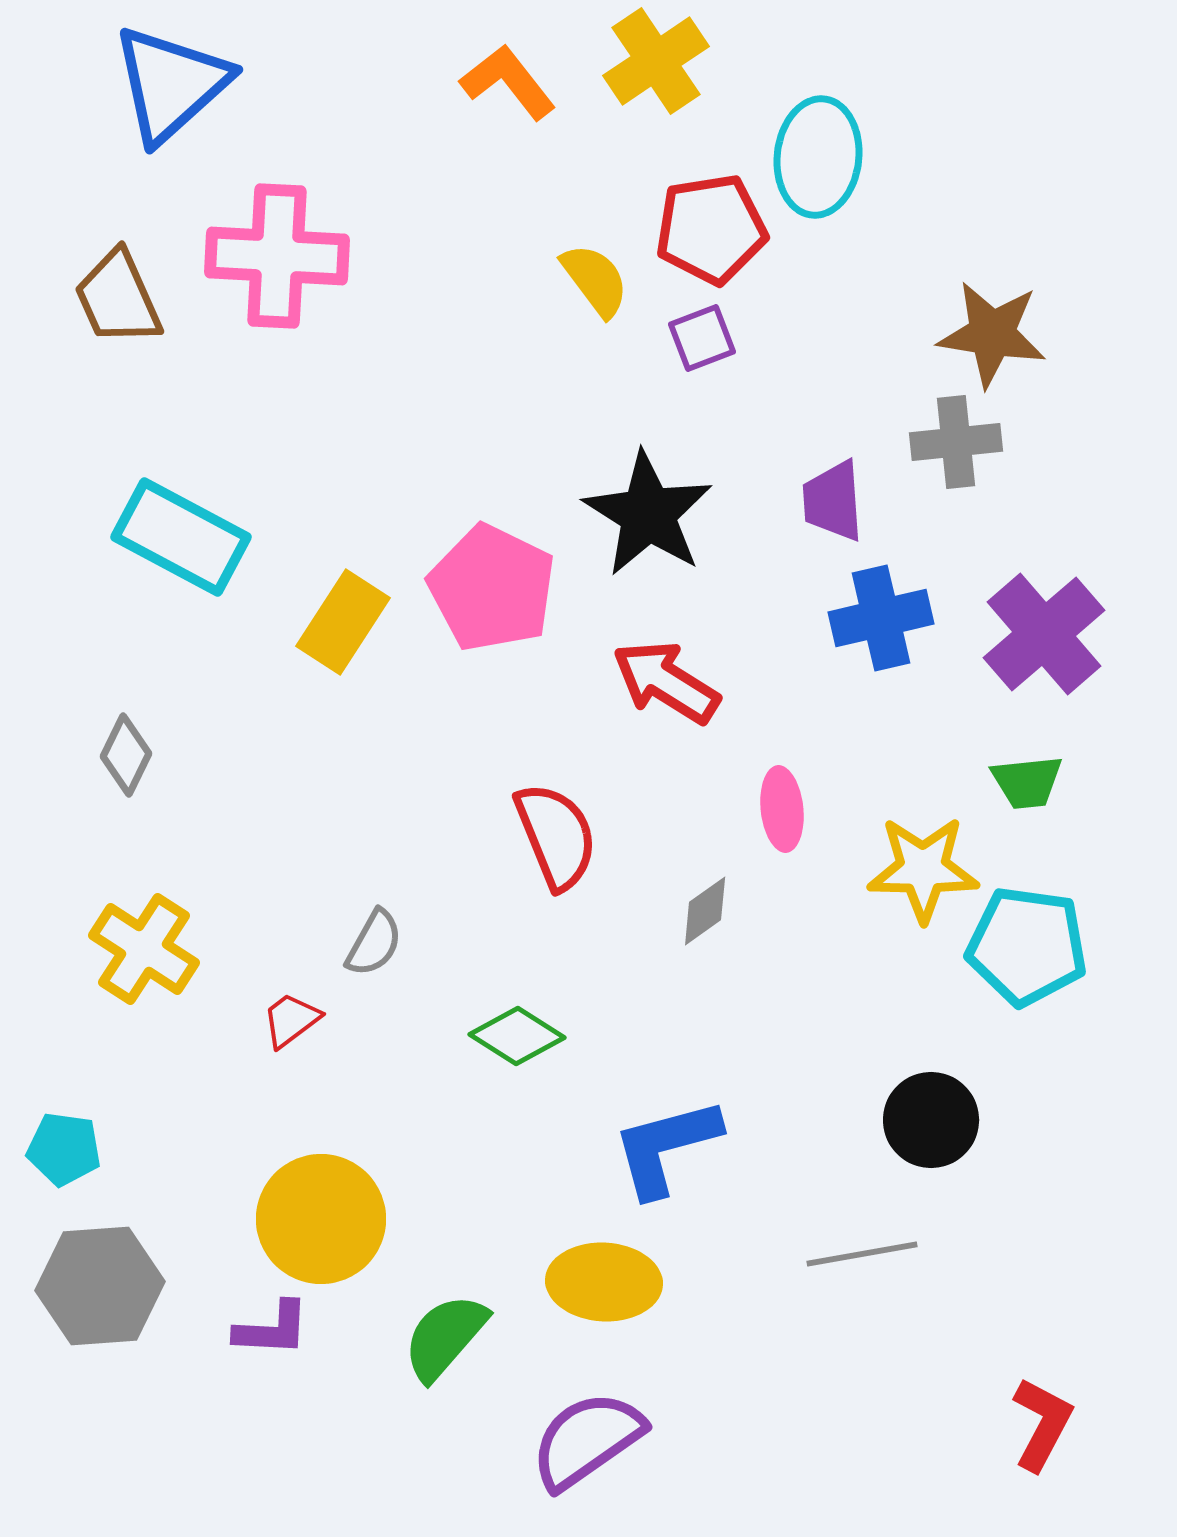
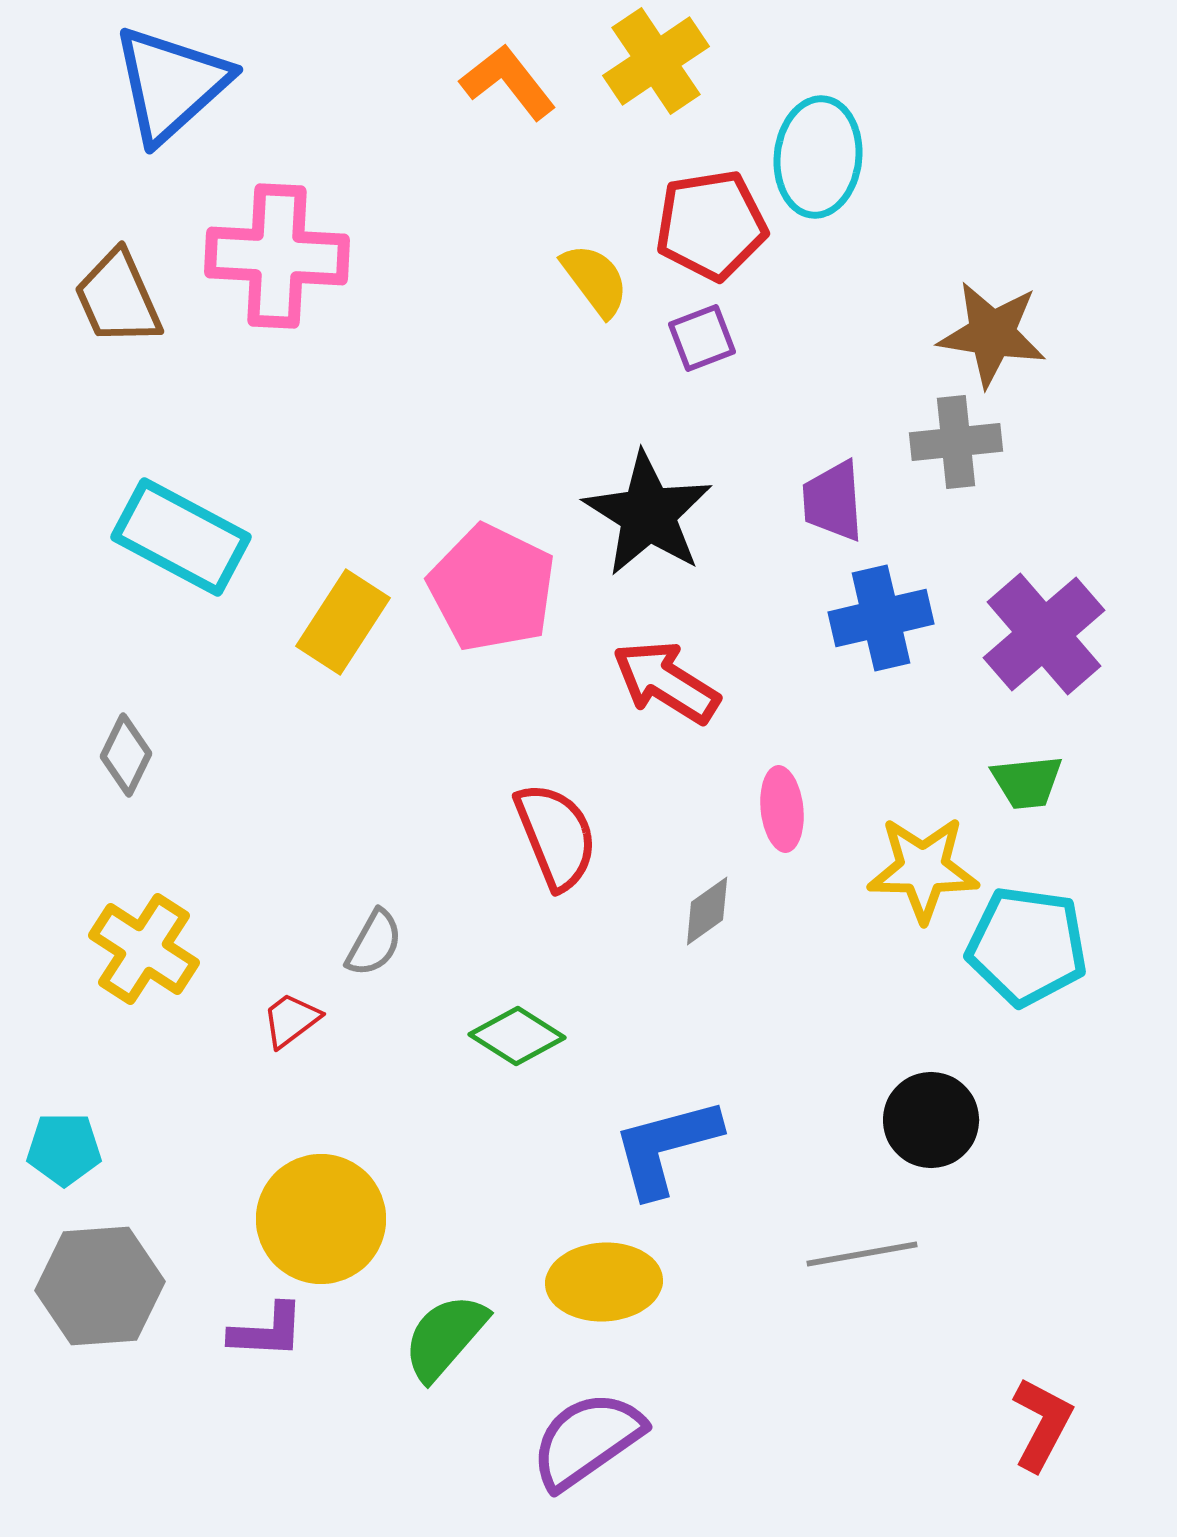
red pentagon at (711, 229): moved 4 px up
gray diamond at (705, 911): moved 2 px right
cyan pentagon at (64, 1149): rotated 8 degrees counterclockwise
yellow ellipse at (604, 1282): rotated 6 degrees counterclockwise
purple L-shape at (272, 1329): moved 5 px left, 2 px down
